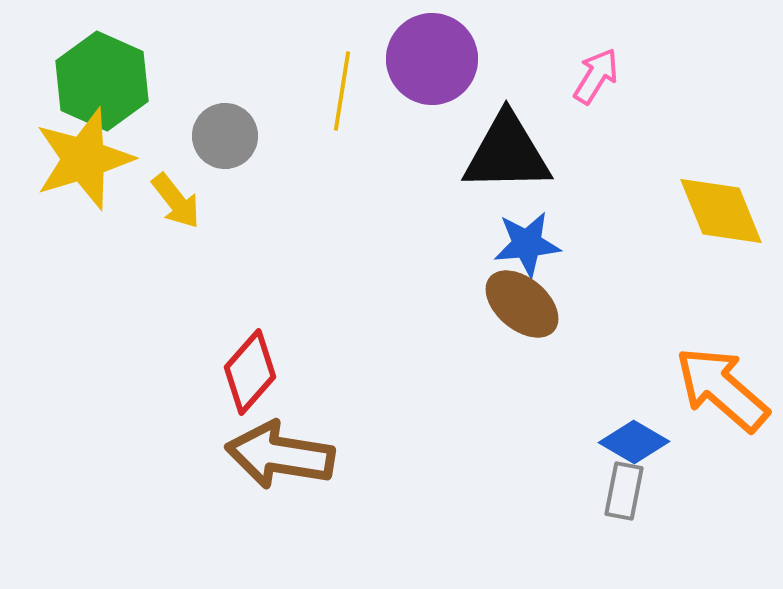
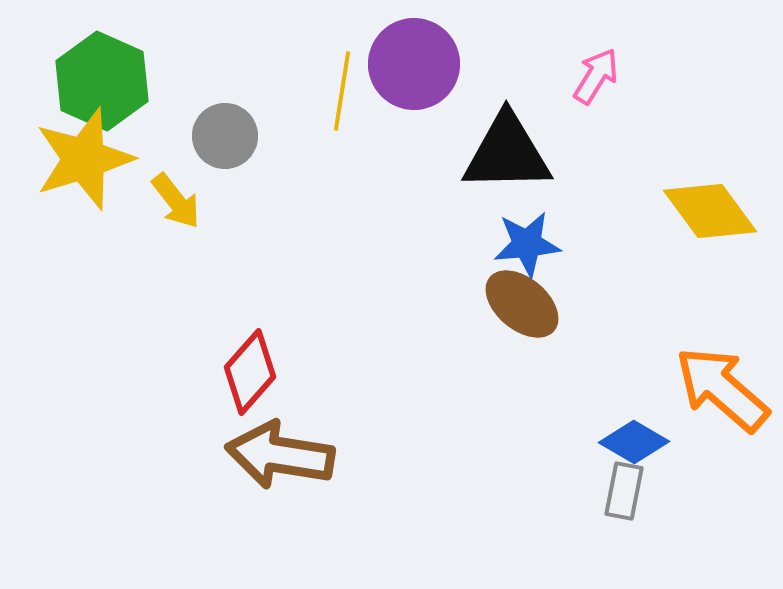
purple circle: moved 18 px left, 5 px down
yellow diamond: moved 11 px left; rotated 14 degrees counterclockwise
